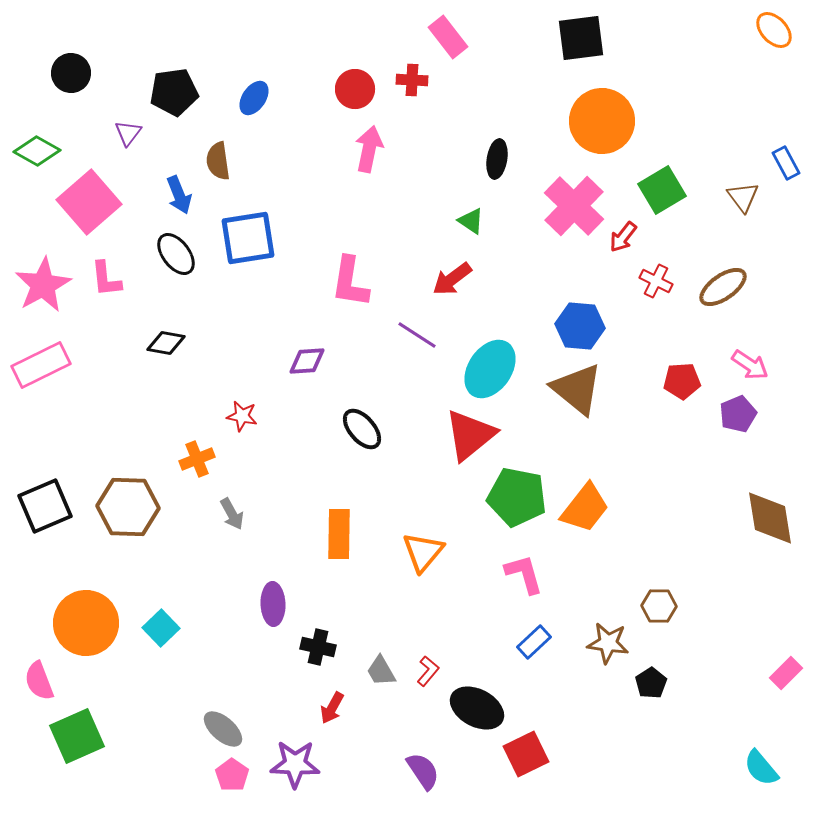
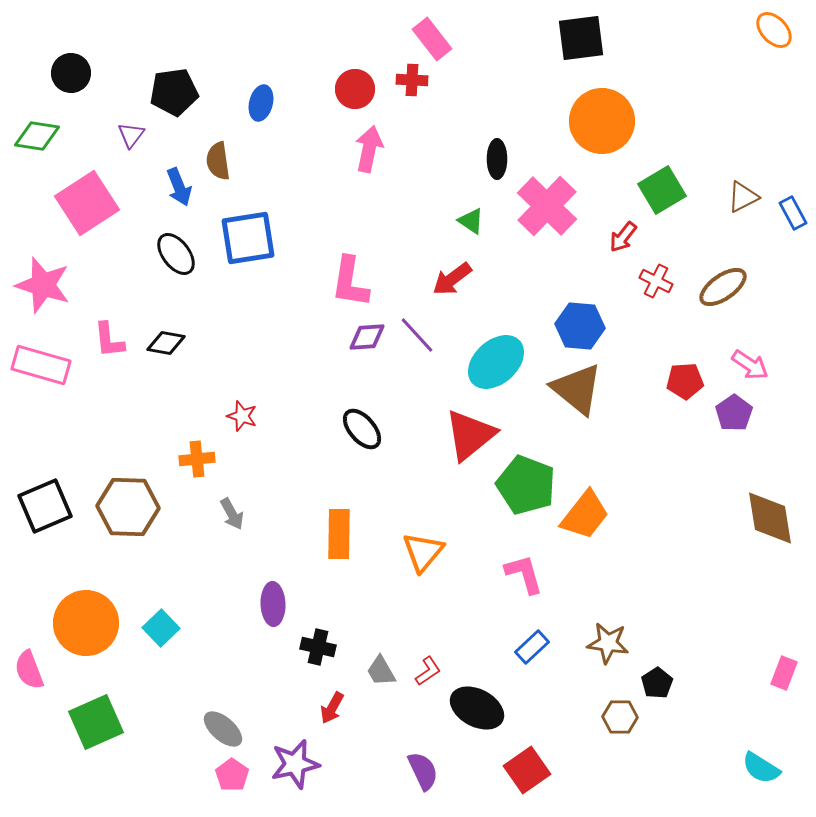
pink rectangle at (448, 37): moved 16 px left, 2 px down
blue ellipse at (254, 98): moved 7 px right, 5 px down; rotated 20 degrees counterclockwise
purple triangle at (128, 133): moved 3 px right, 2 px down
green diamond at (37, 151): moved 15 px up; rotated 21 degrees counterclockwise
black ellipse at (497, 159): rotated 9 degrees counterclockwise
blue rectangle at (786, 163): moved 7 px right, 50 px down
blue arrow at (179, 195): moved 8 px up
brown triangle at (743, 197): rotated 40 degrees clockwise
pink square at (89, 202): moved 2 px left, 1 px down; rotated 8 degrees clockwise
pink cross at (574, 206): moved 27 px left
pink L-shape at (106, 279): moved 3 px right, 61 px down
pink star at (43, 285): rotated 26 degrees counterclockwise
purple line at (417, 335): rotated 15 degrees clockwise
purple diamond at (307, 361): moved 60 px right, 24 px up
pink rectangle at (41, 365): rotated 42 degrees clockwise
cyan ellipse at (490, 369): moved 6 px right, 7 px up; rotated 14 degrees clockwise
red pentagon at (682, 381): moved 3 px right
purple pentagon at (738, 414): moved 4 px left, 1 px up; rotated 12 degrees counterclockwise
red star at (242, 416): rotated 8 degrees clockwise
orange cross at (197, 459): rotated 16 degrees clockwise
green pentagon at (517, 497): moved 9 px right, 12 px up; rotated 10 degrees clockwise
orange trapezoid at (585, 508): moved 7 px down
brown hexagon at (659, 606): moved 39 px left, 111 px down
blue rectangle at (534, 642): moved 2 px left, 5 px down
red L-shape at (428, 671): rotated 16 degrees clockwise
pink rectangle at (786, 673): moved 2 px left; rotated 24 degrees counterclockwise
pink semicircle at (39, 681): moved 10 px left, 11 px up
black pentagon at (651, 683): moved 6 px right
green square at (77, 736): moved 19 px right, 14 px up
red square at (526, 754): moved 1 px right, 16 px down; rotated 9 degrees counterclockwise
purple star at (295, 764): rotated 15 degrees counterclockwise
cyan semicircle at (761, 768): rotated 18 degrees counterclockwise
purple semicircle at (423, 771): rotated 9 degrees clockwise
